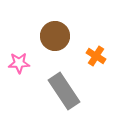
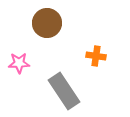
brown circle: moved 8 px left, 13 px up
orange cross: rotated 24 degrees counterclockwise
